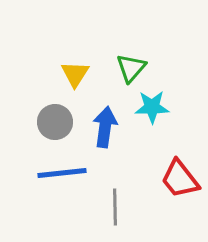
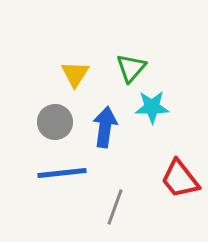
gray line: rotated 21 degrees clockwise
